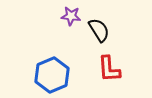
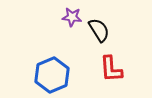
purple star: moved 1 px right, 1 px down
red L-shape: moved 2 px right
